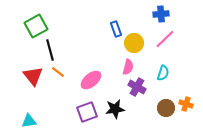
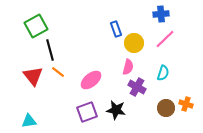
black star: moved 1 px right, 1 px down; rotated 18 degrees clockwise
